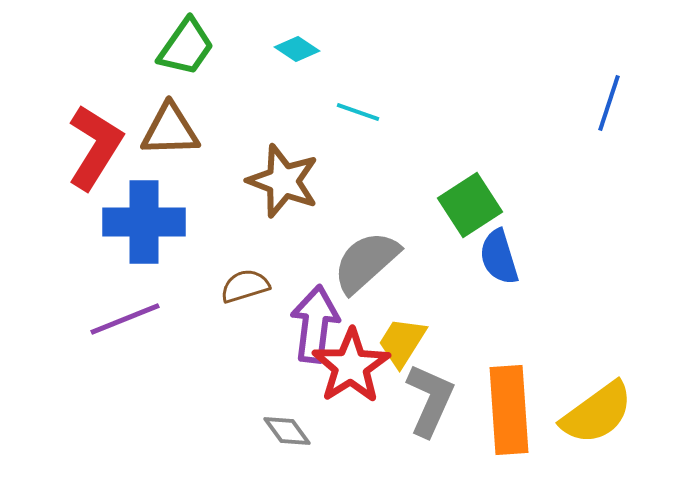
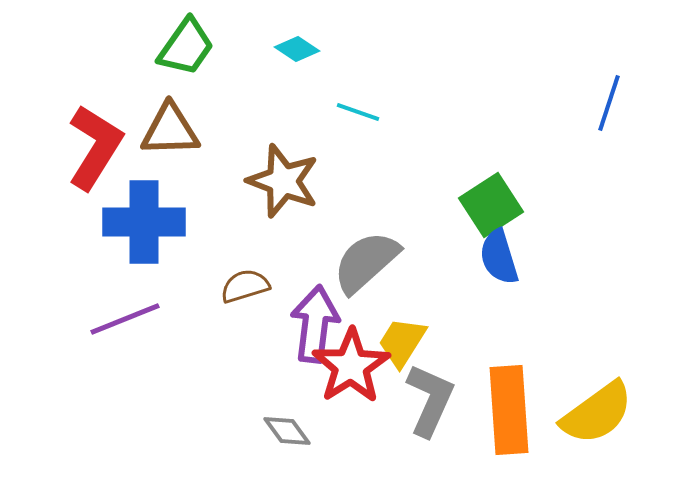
green square: moved 21 px right
